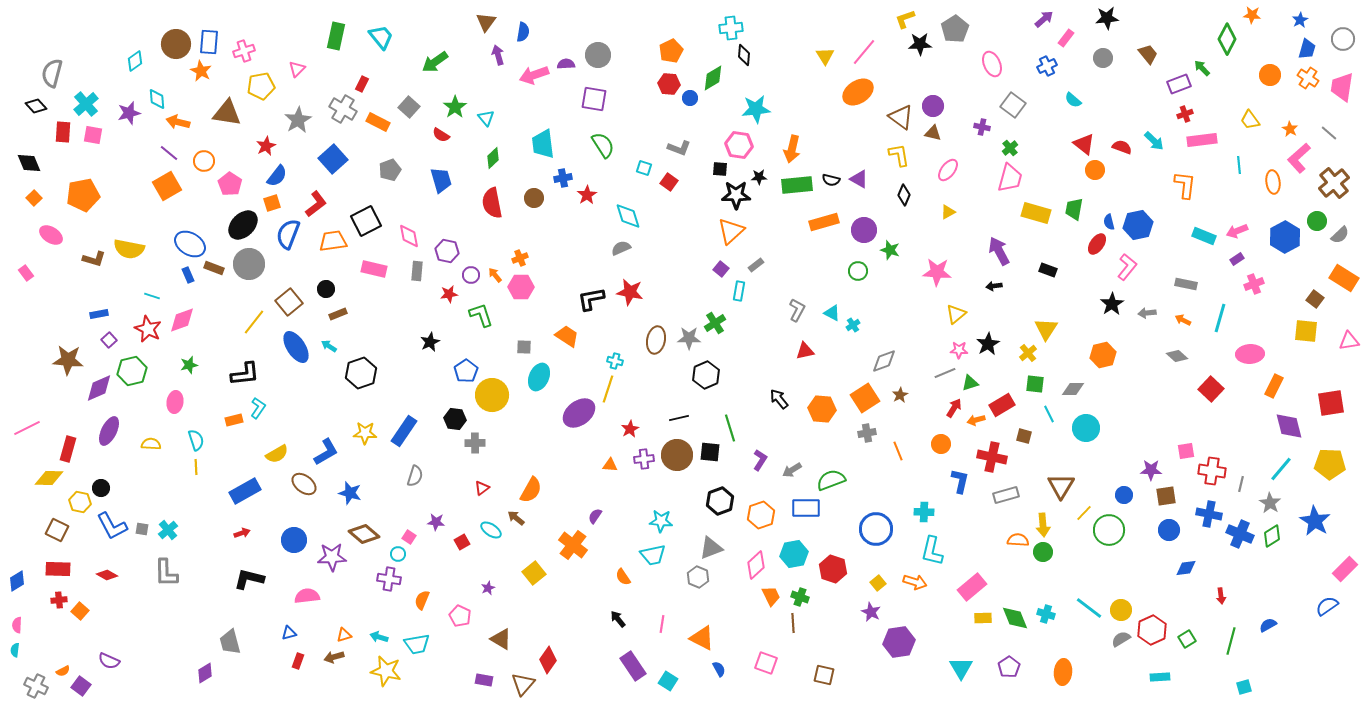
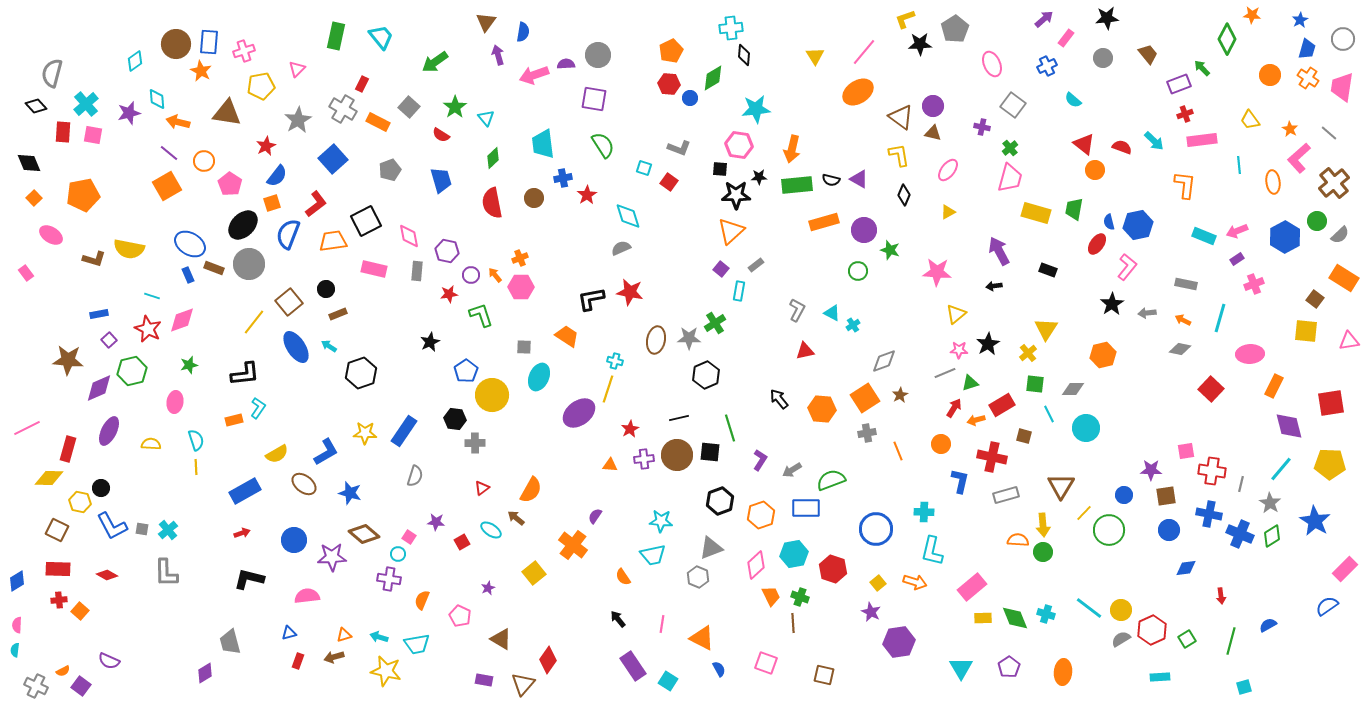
yellow triangle at (825, 56): moved 10 px left
gray diamond at (1177, 356): moved 3 px right, 7 px up; rotated 30 degrees counterclockwise
